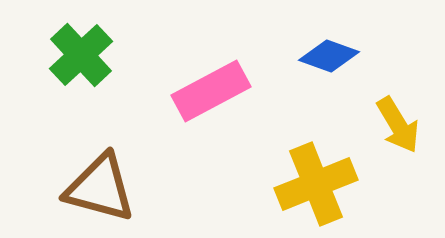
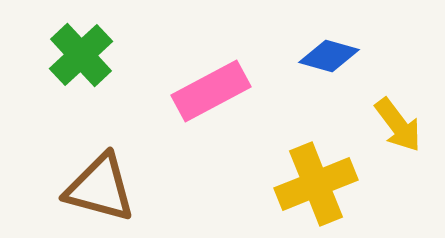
blue diamond: rotated 4 degrees counterclockwise
yellow arrow: rotated 6 degrees counterclockwise
